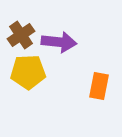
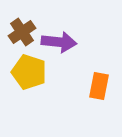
brown cross: moved 1 px right, 3 px up
yellow pentagon: moved 1 px right; rotated 20 degrees clockwise
